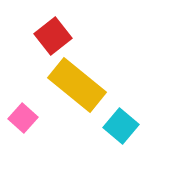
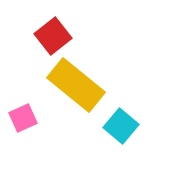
yellow rectangle: moved 1 px left
pink square: rotated 24 degrees clockwise
